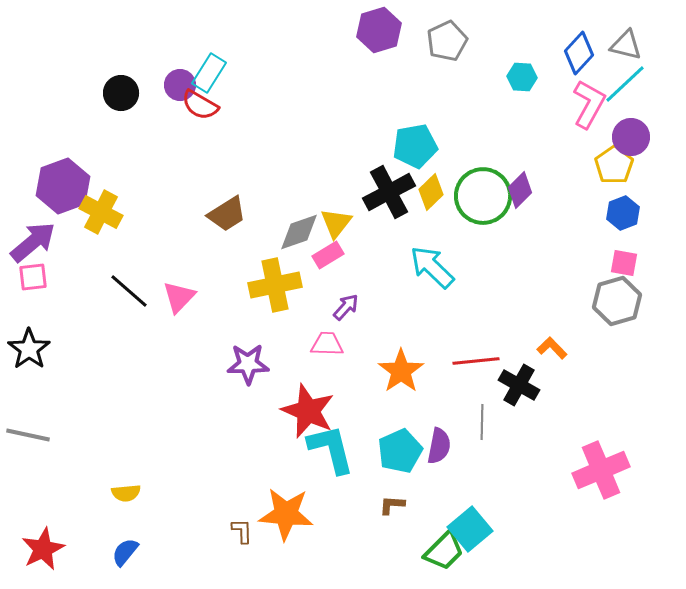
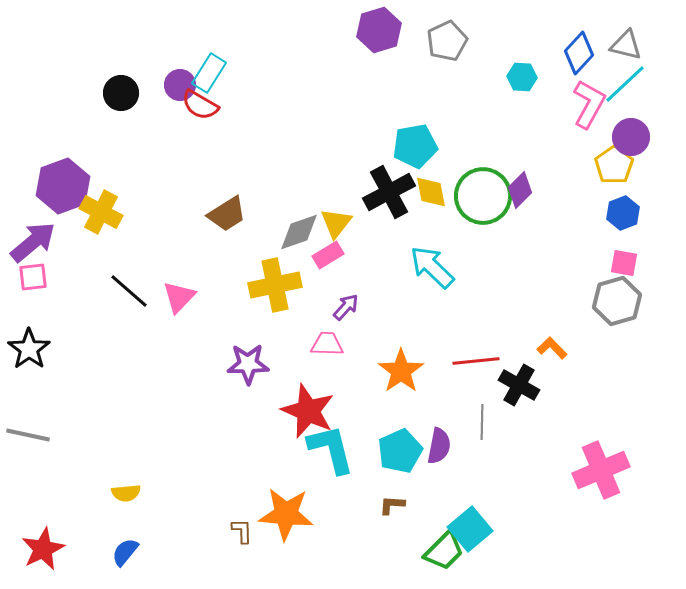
yellow diamond at (431, 192): rotated 57 degrees counterclockwise
